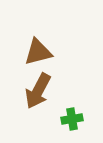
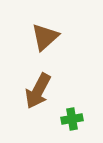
brown triangle: moved 7 px right, 15 px up; rotated 28 degrees counterclockwise
